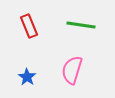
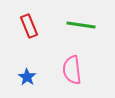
pink semicircle: rotated 24 degrees counterclockwise
